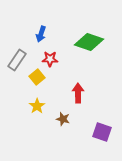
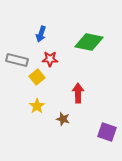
green diamond: rotated 8 degrees counterclockwise
gray rectangle: rotated 70 degrees clockwise
purple square: moved 5 px right
